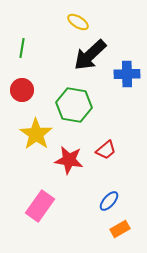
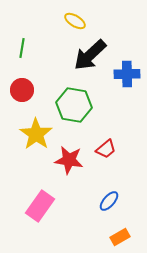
yellow ellipse: moved 3 px left, 1 px up
red trapezoid: moved 1 px up
orange rectangle: moved 8 px down
